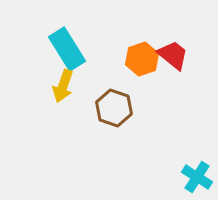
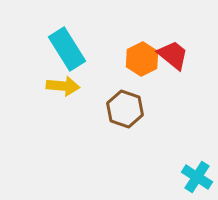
orange hexagon: rotated 8 degrees counterclockwise
yellow arrow: rotated 104 degrees counterclockwise
brown hexagon: moved 11 px right, 1 px down
